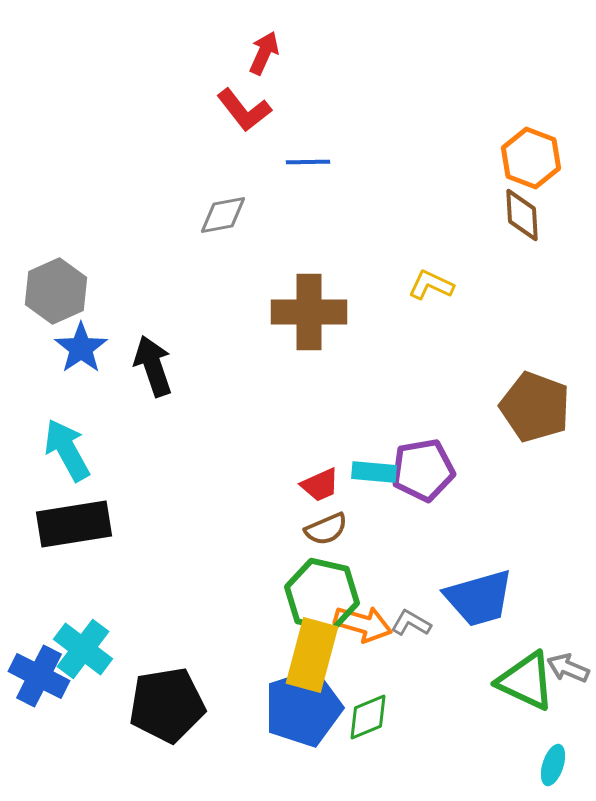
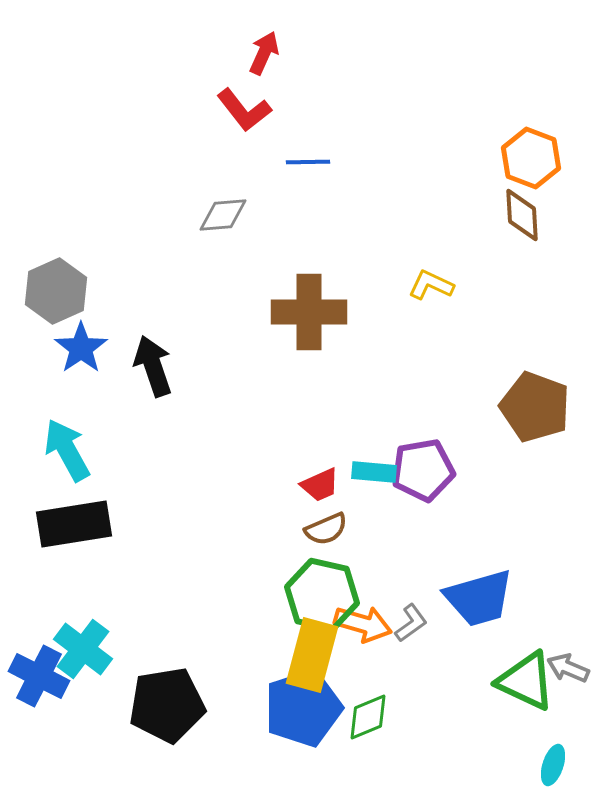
gray diamond: rotated 6 degrees clockwise
gray L-shape: rotated 114 degrees clockwise
